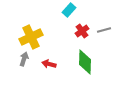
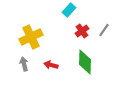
gray line: rotated 40 degrees counterclockwise
gray arrow: moved 5 px down; rotated 32 degrees counterclockwise
red arrow: moved 2 px right, 1 px down
